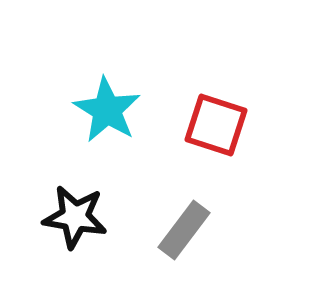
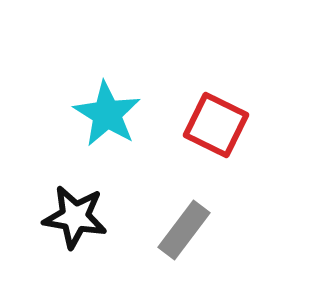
cyan star: moved 4 px down
red square: rotated 8 degrees clockwise
